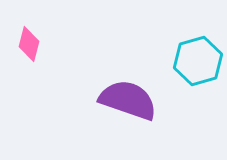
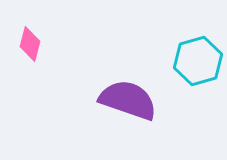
pink diamond: moved 1 px right
